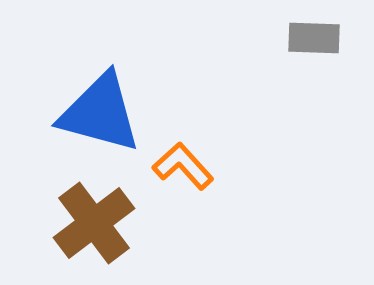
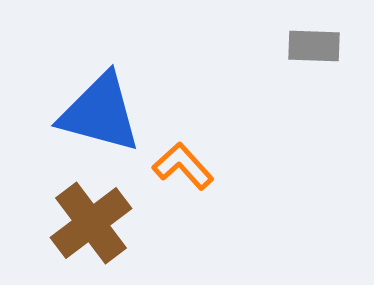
gray rectangle: moved 8 px down
brown cross: moved 3 px left
